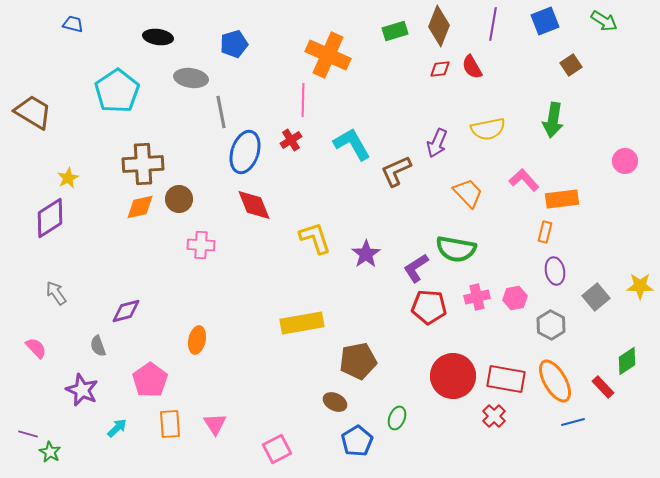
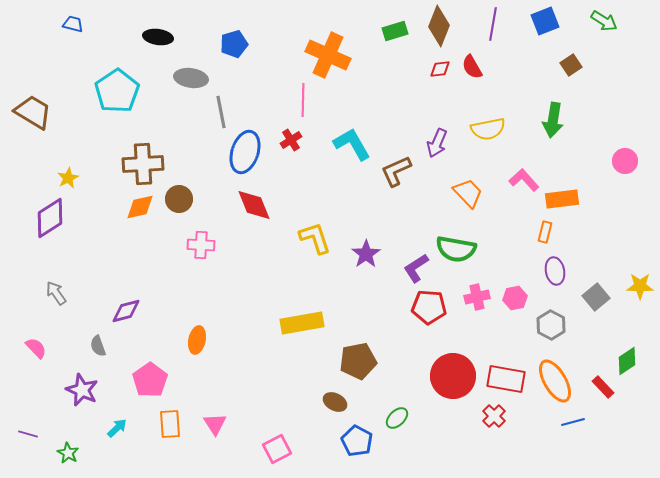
green ellipse at (397, 418): rotated 25 degrees clockwise
blue pentagon at (357, 441): rotated 12 degrees counterclockwise
green star at (50, 452): moved 18 px right, 1 px down
